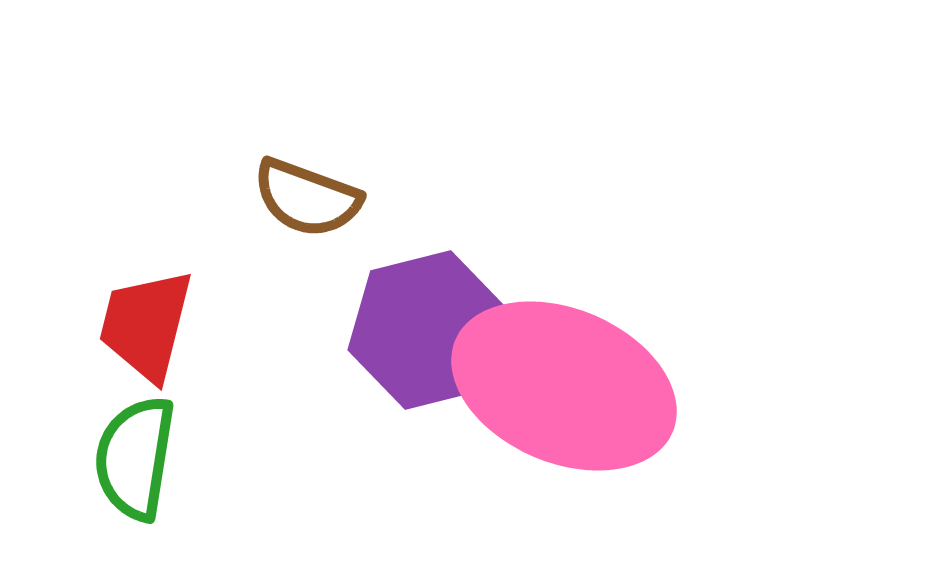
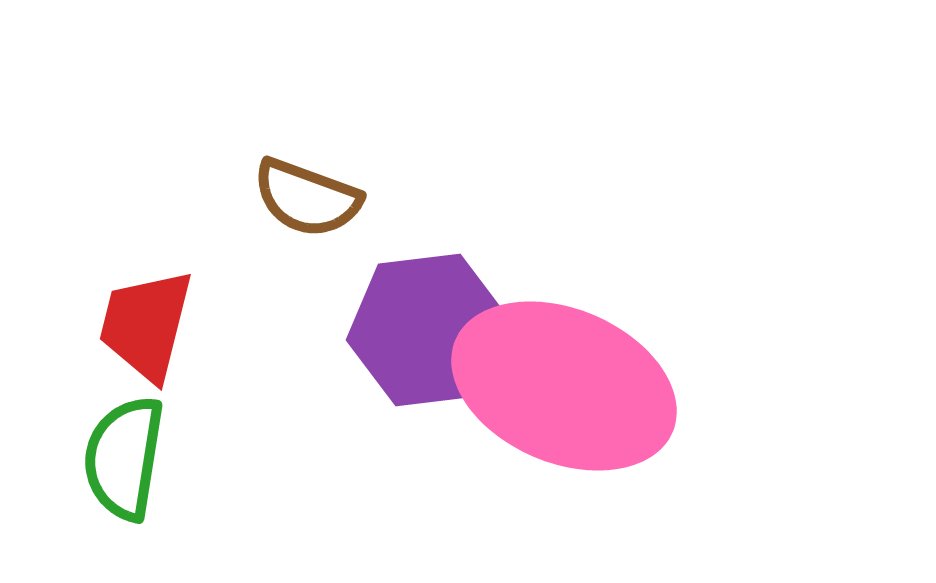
purple hexagon: rotated 7 degrees clockwise
green semicircle: moved 11 px left
